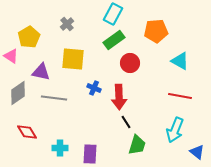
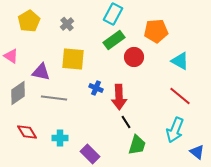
yellow pentagon: moved 16 px up
red circle: moved 4 px right, 6 px up
blue cross: moved 2 px right
red line: rotated 30 degrees clockwise
cyan cross: moved 10 px up
purple rectangle: rotated 48 degrees counterclockwise
